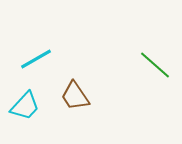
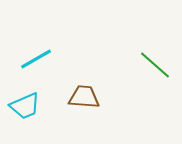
brown trapezoid: moved 9 px right, 1 px down; rotated 128 degrees clockwise
cyan trapezoid: rotated 24 degrees clockwise
